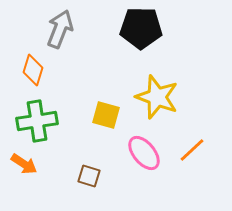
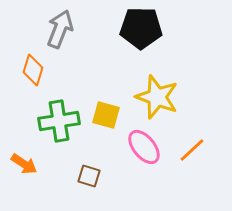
green cross: moved 22 px right
pink ellipse: moved 6 px up
